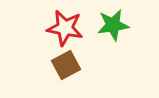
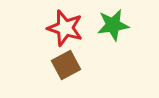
red star: rotated 6 degrees clockwise
